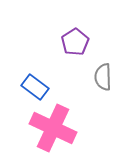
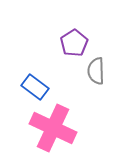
purple pentagon: moved 1 px left, 1 px down
gray semicircle: moved 7 px left, 6 px up
